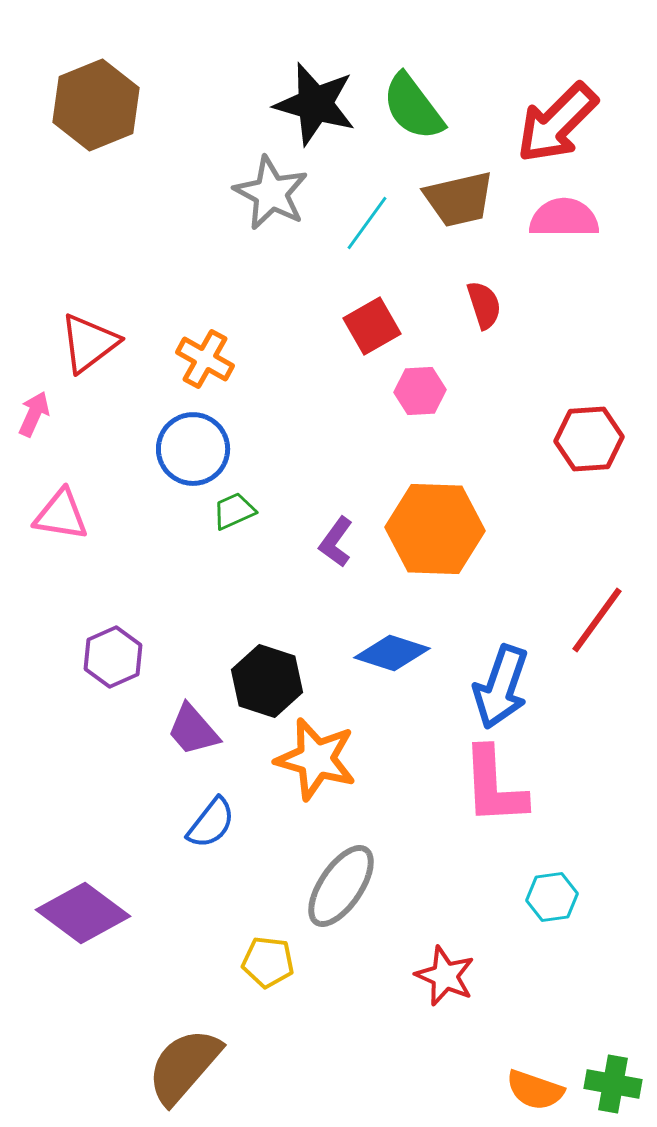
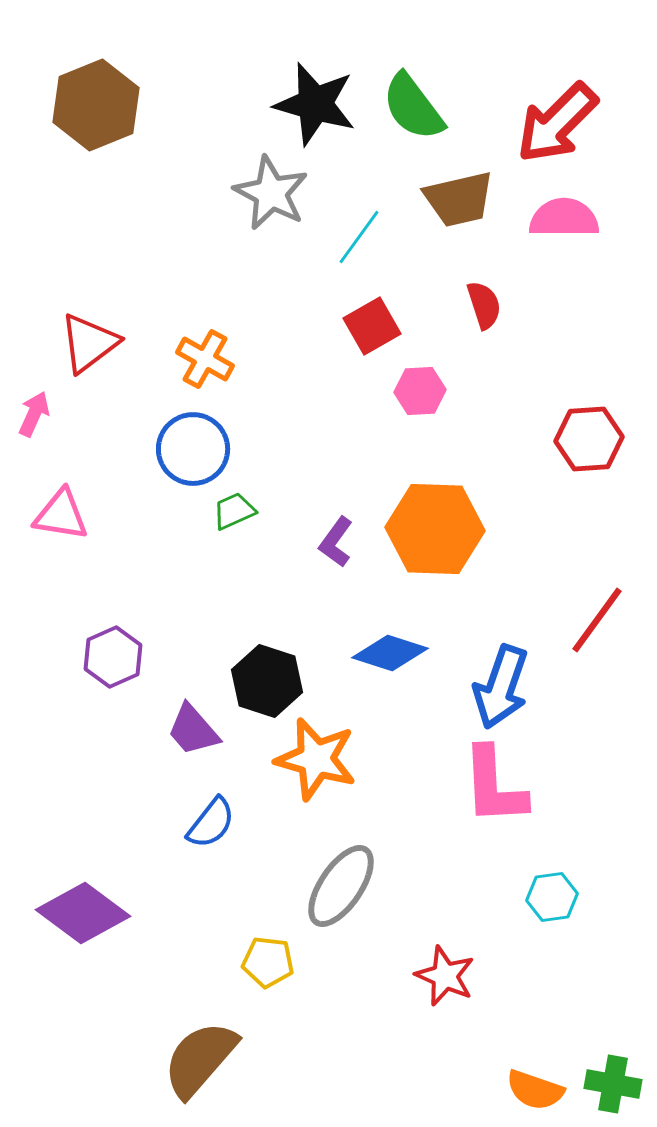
cyan line: moved 8 px left, 14 px down
blue diamond: moved 2 px left
brown semicircle: moved 16 px right, 7 px up
